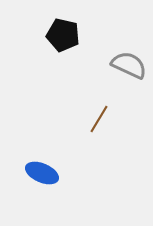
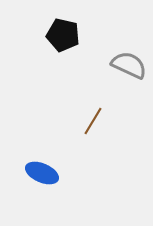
brown line: moved 6 px left, 2 px down
